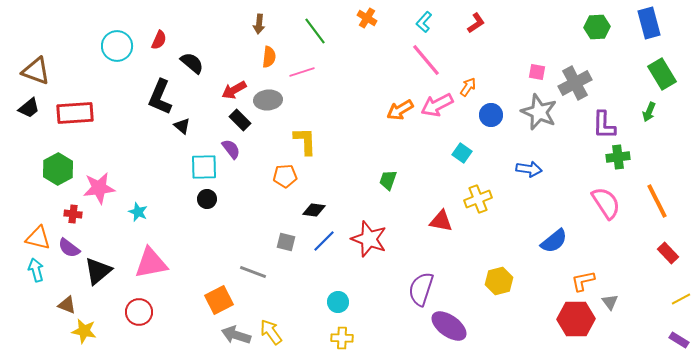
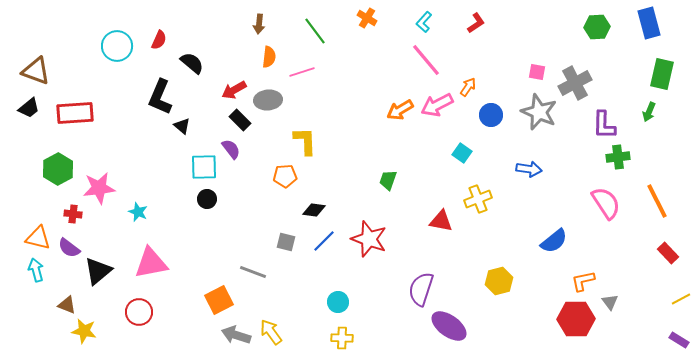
green rectangle at (662, 74): rotated 44 degrees clockwise
